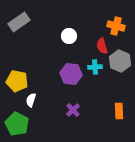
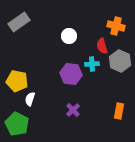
cyan cross: moved 3 px left, 3 px up
white semicircle: moved 1 px left, 1 px up
orange rectangle: rotated 14 degrees clockwise
